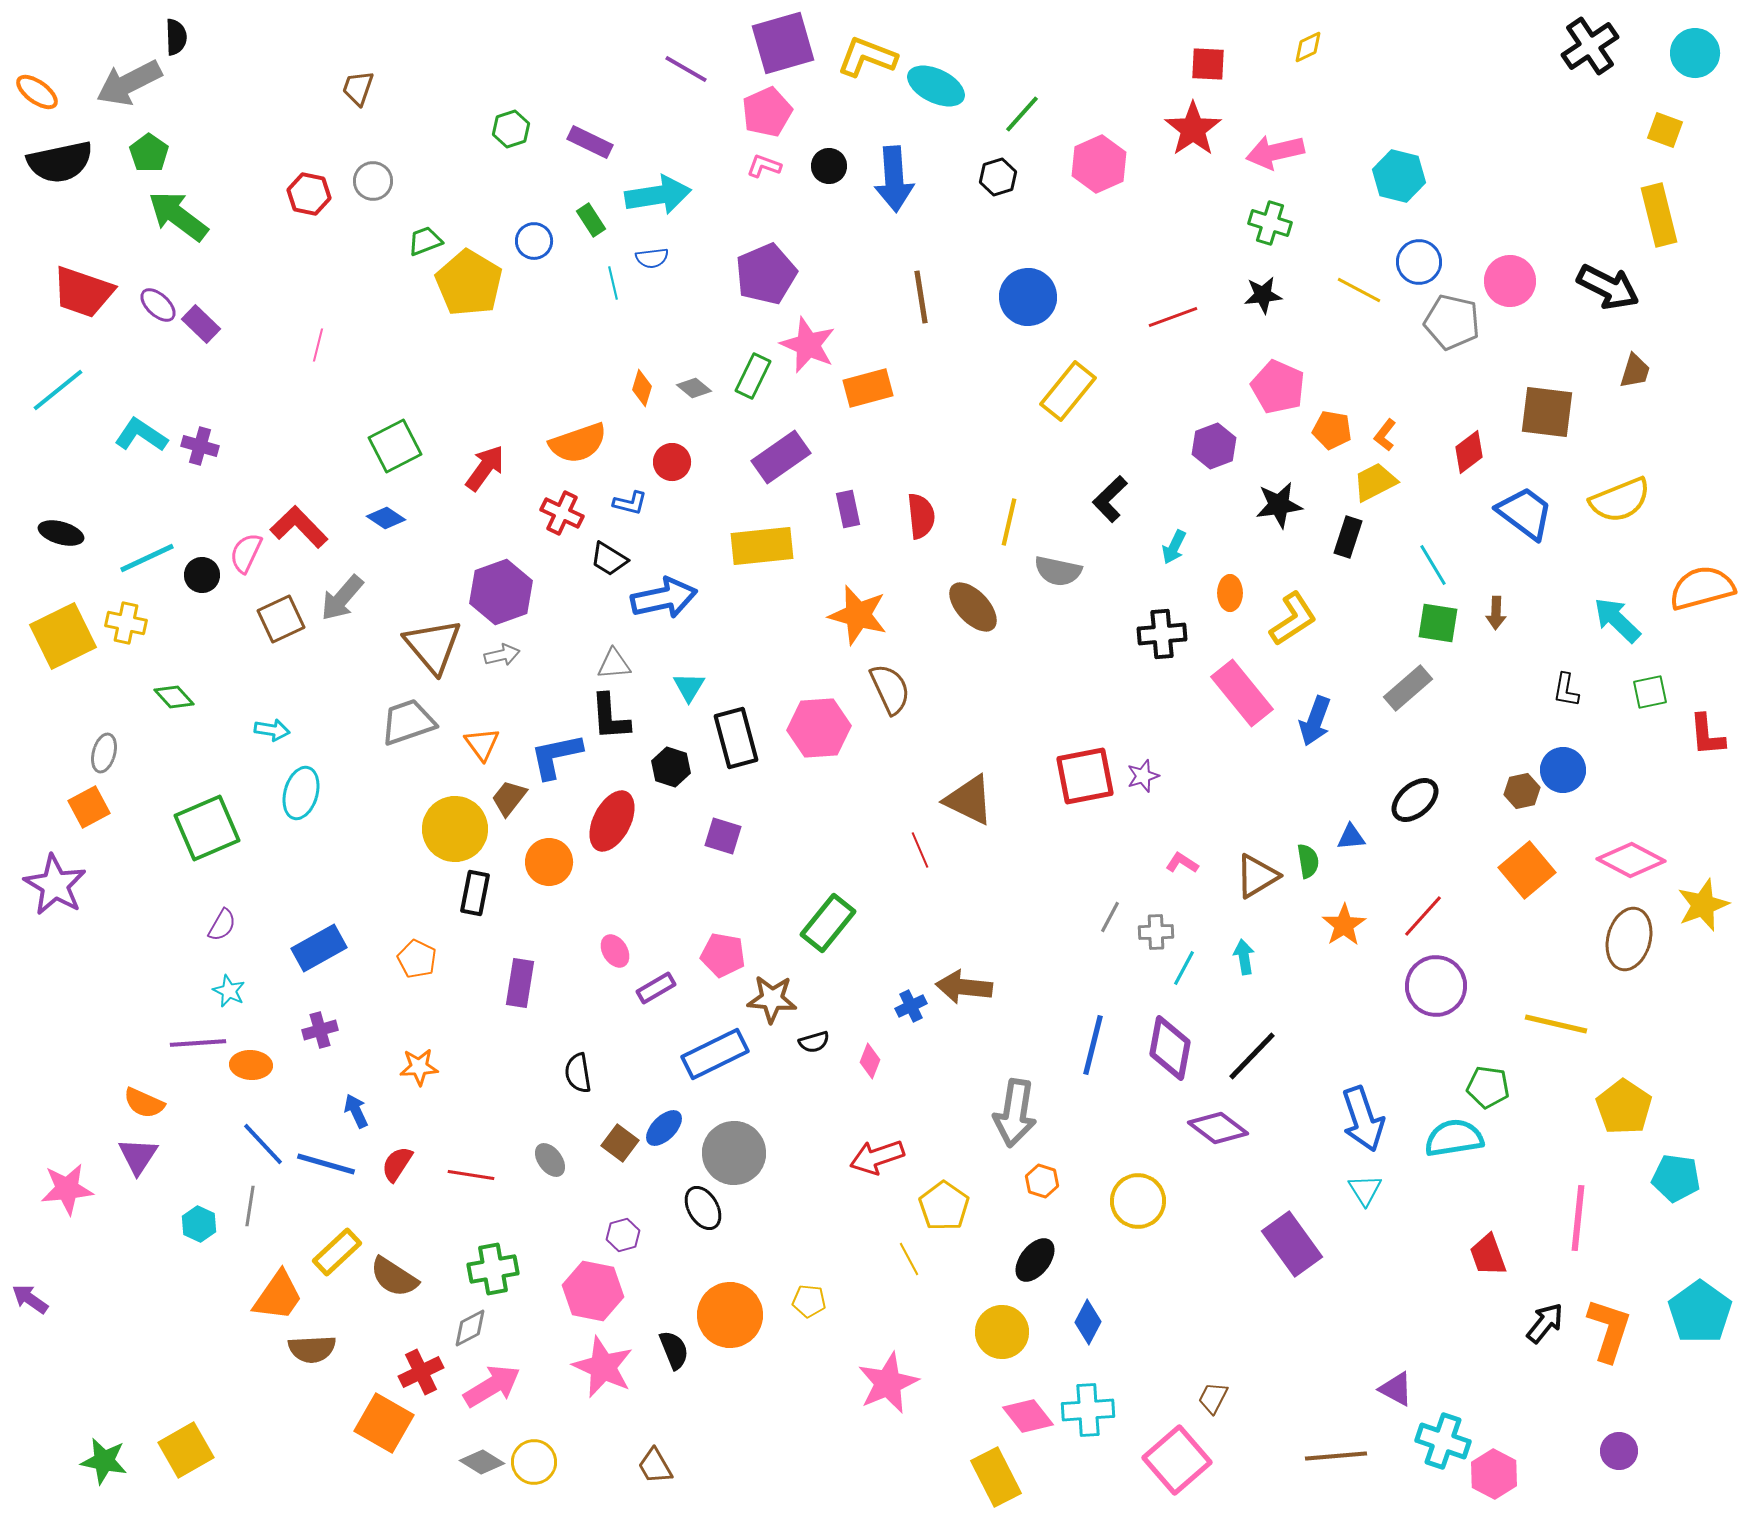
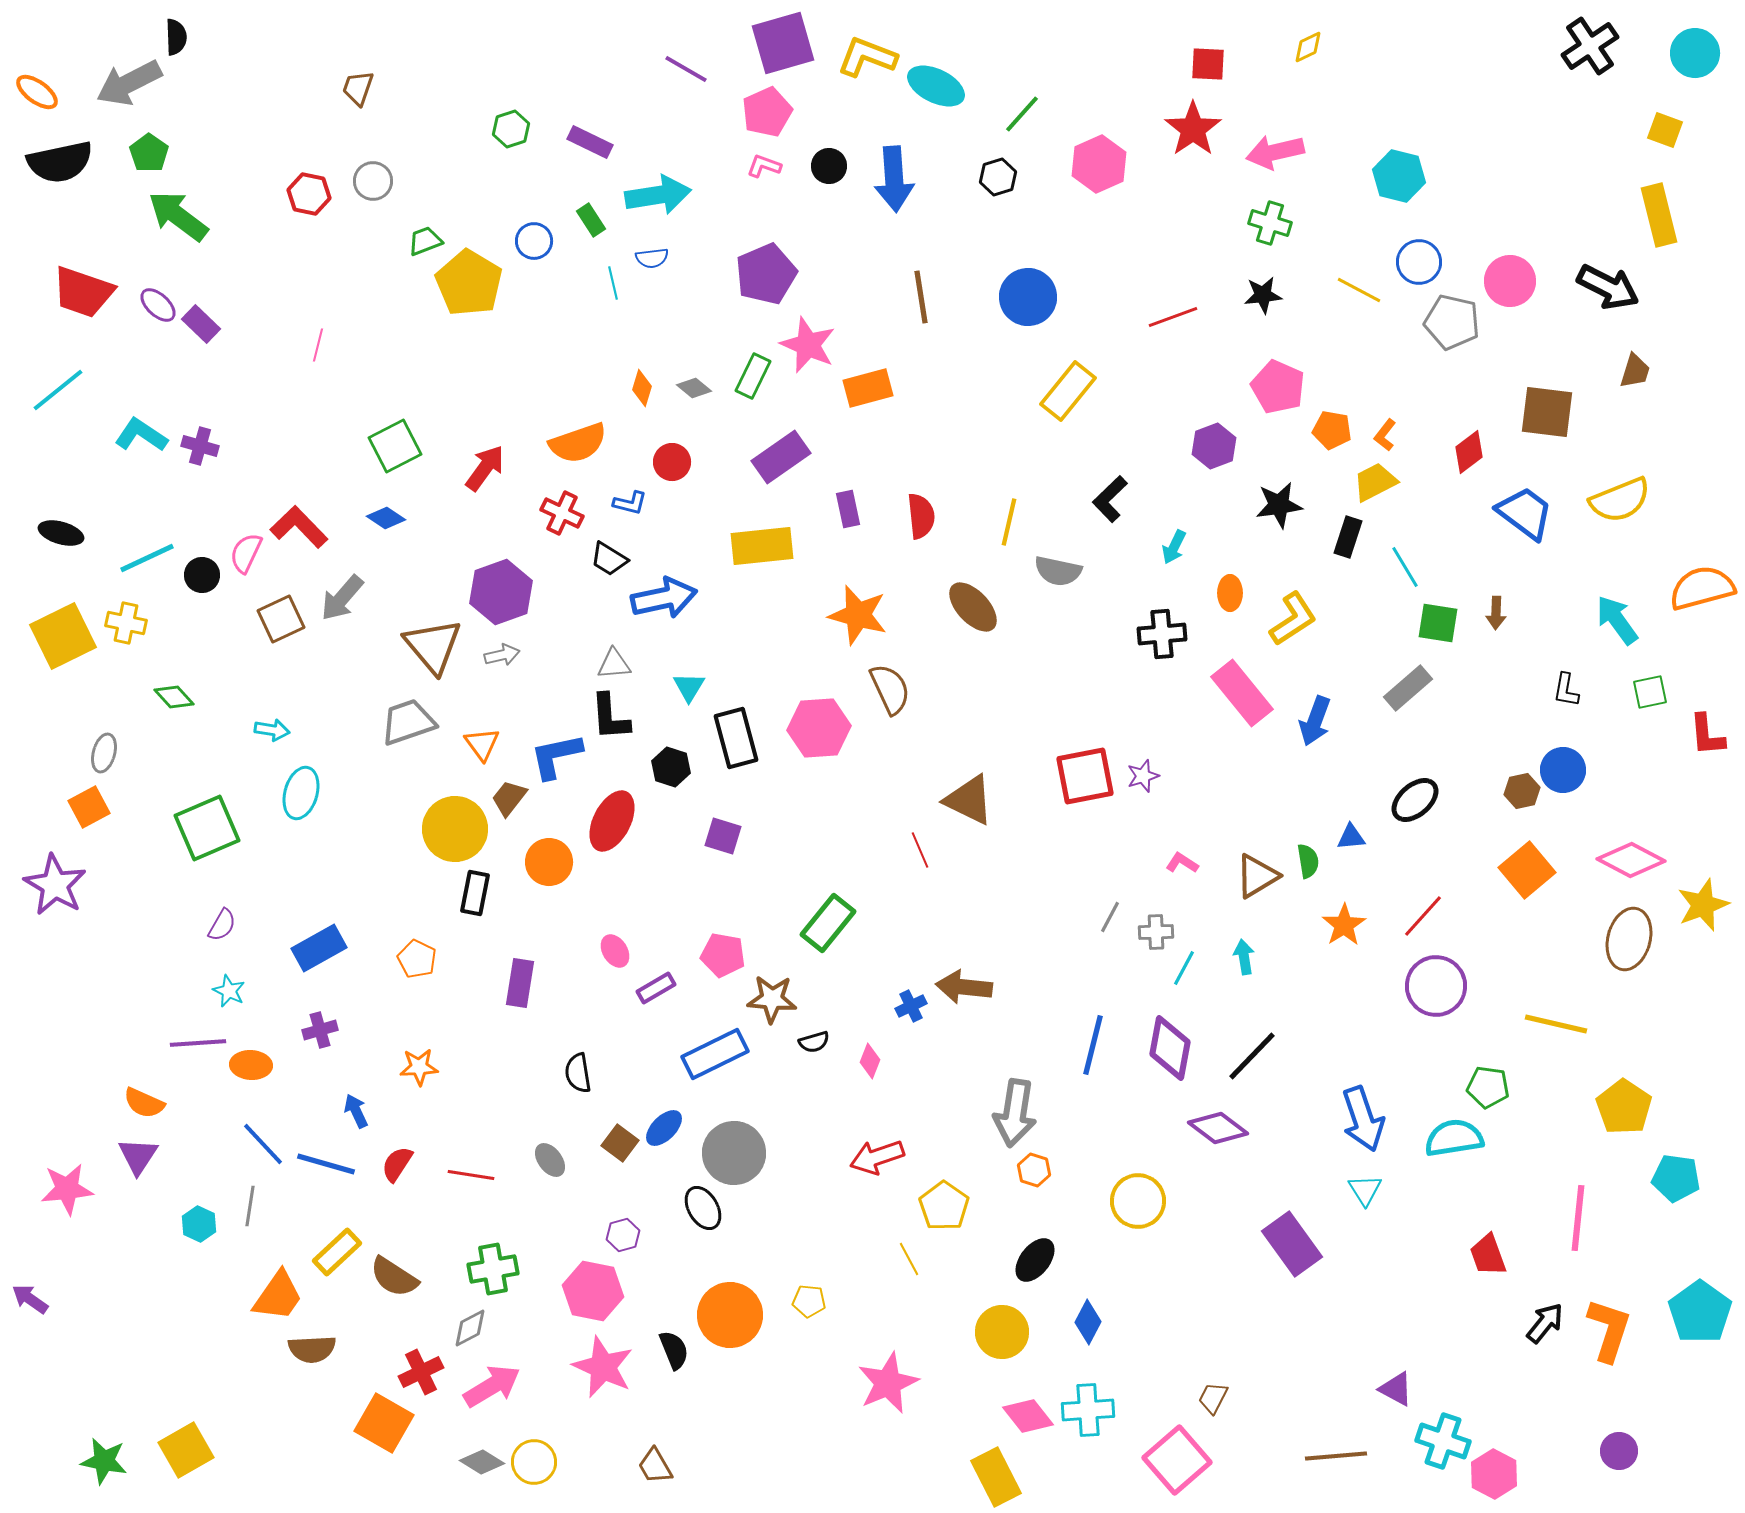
cyan line at (1433, 565): moved 28 px left, 2 px down
cyan arrow at (1617, 620): rotated 10 degrees clockwise
orange hexagon at (1042, 1181): moved 8 px left, 11 px up
